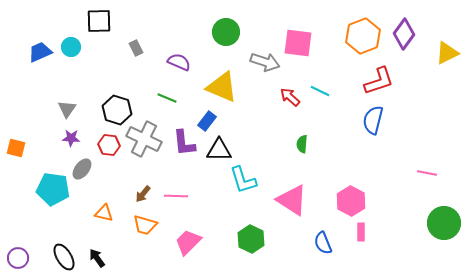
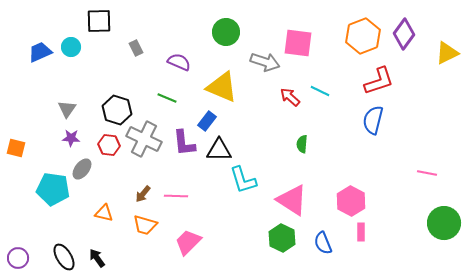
green hexagon at (251, 239): moved 31 px right, 1 px up
